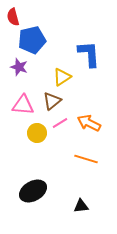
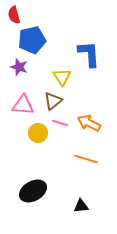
red semicircle: moved 1 px right, 2 px up
yellow triangle: rotated 30 degrees counterclockwise
brown triangle: moved 1 px right
pink line: rotated 49 degrees clockwise
yellow circle: moved 1 px right
